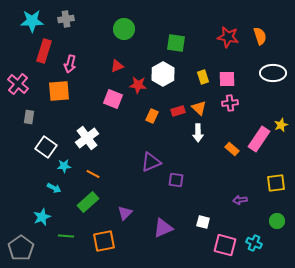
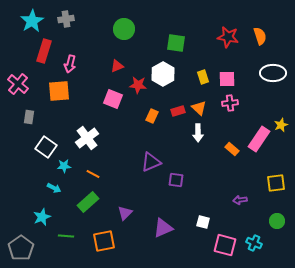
cyan star at (32, 21): rotated 30 degrees counterclockwise
